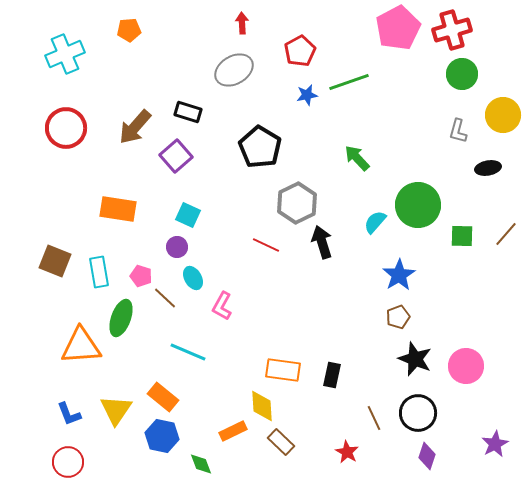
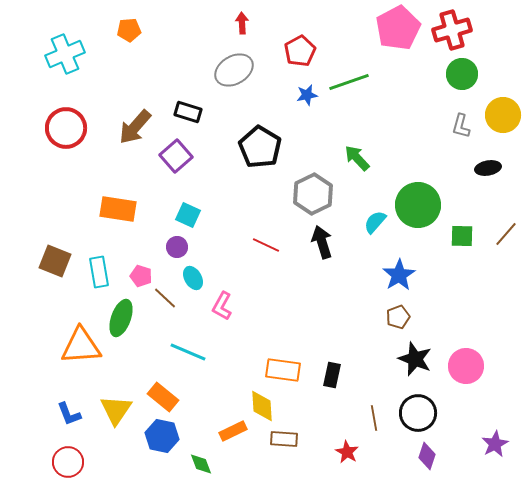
gray L-shape at (458, 131): moved 3 px right, 5 px up
gray hexagon at (297, 203): moved 16 px right, 9 px up
brown line at (374, 418): rotated 15 degrees clockwise
brown rectangle at (281, 442): moved 3 px right, 3 px up; rotated 40 degrees counterclockwise
